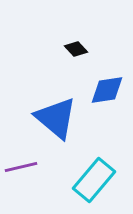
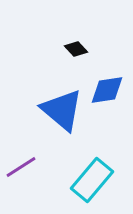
blue triangle: moved 6 px right, 8 px up
purple line: rotated 20 degrees counterclockwise
cyan rectangle: moved 2 px left
